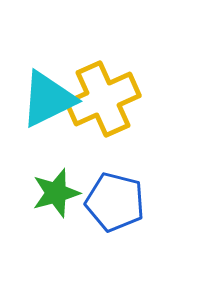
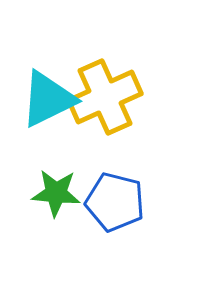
yellow cross: moved 2 px right, 2 px up
green star: rotated 21 degrees clockwise
